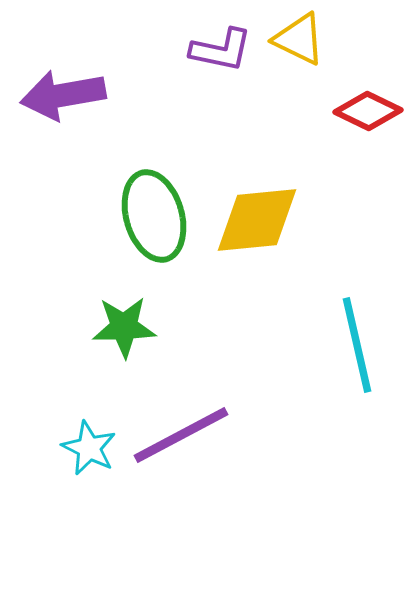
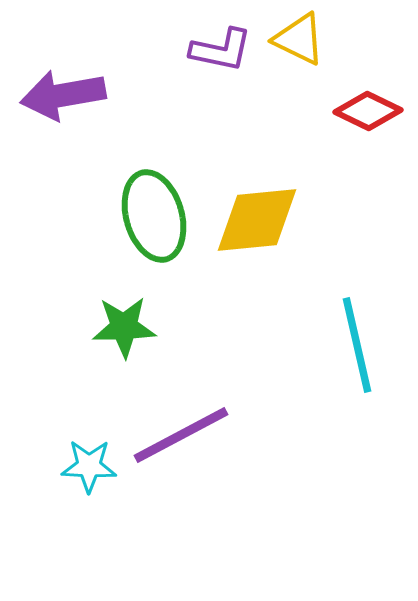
cyan star: moved 18 px down; rotated 24 degrees counterclockwise
